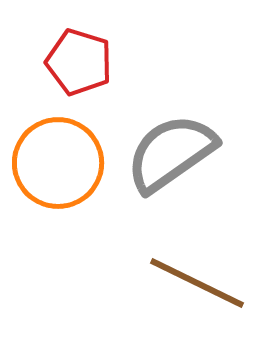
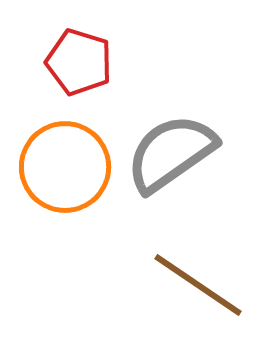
orange circle: moved 7 px right, 4 px down
brown line: moved 1 px right, 2 px down; rotated 8 degrees clockwise
